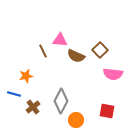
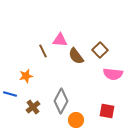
brown semicircle: rotated 30 degrees clockwise
blue line: moved 4 px left
